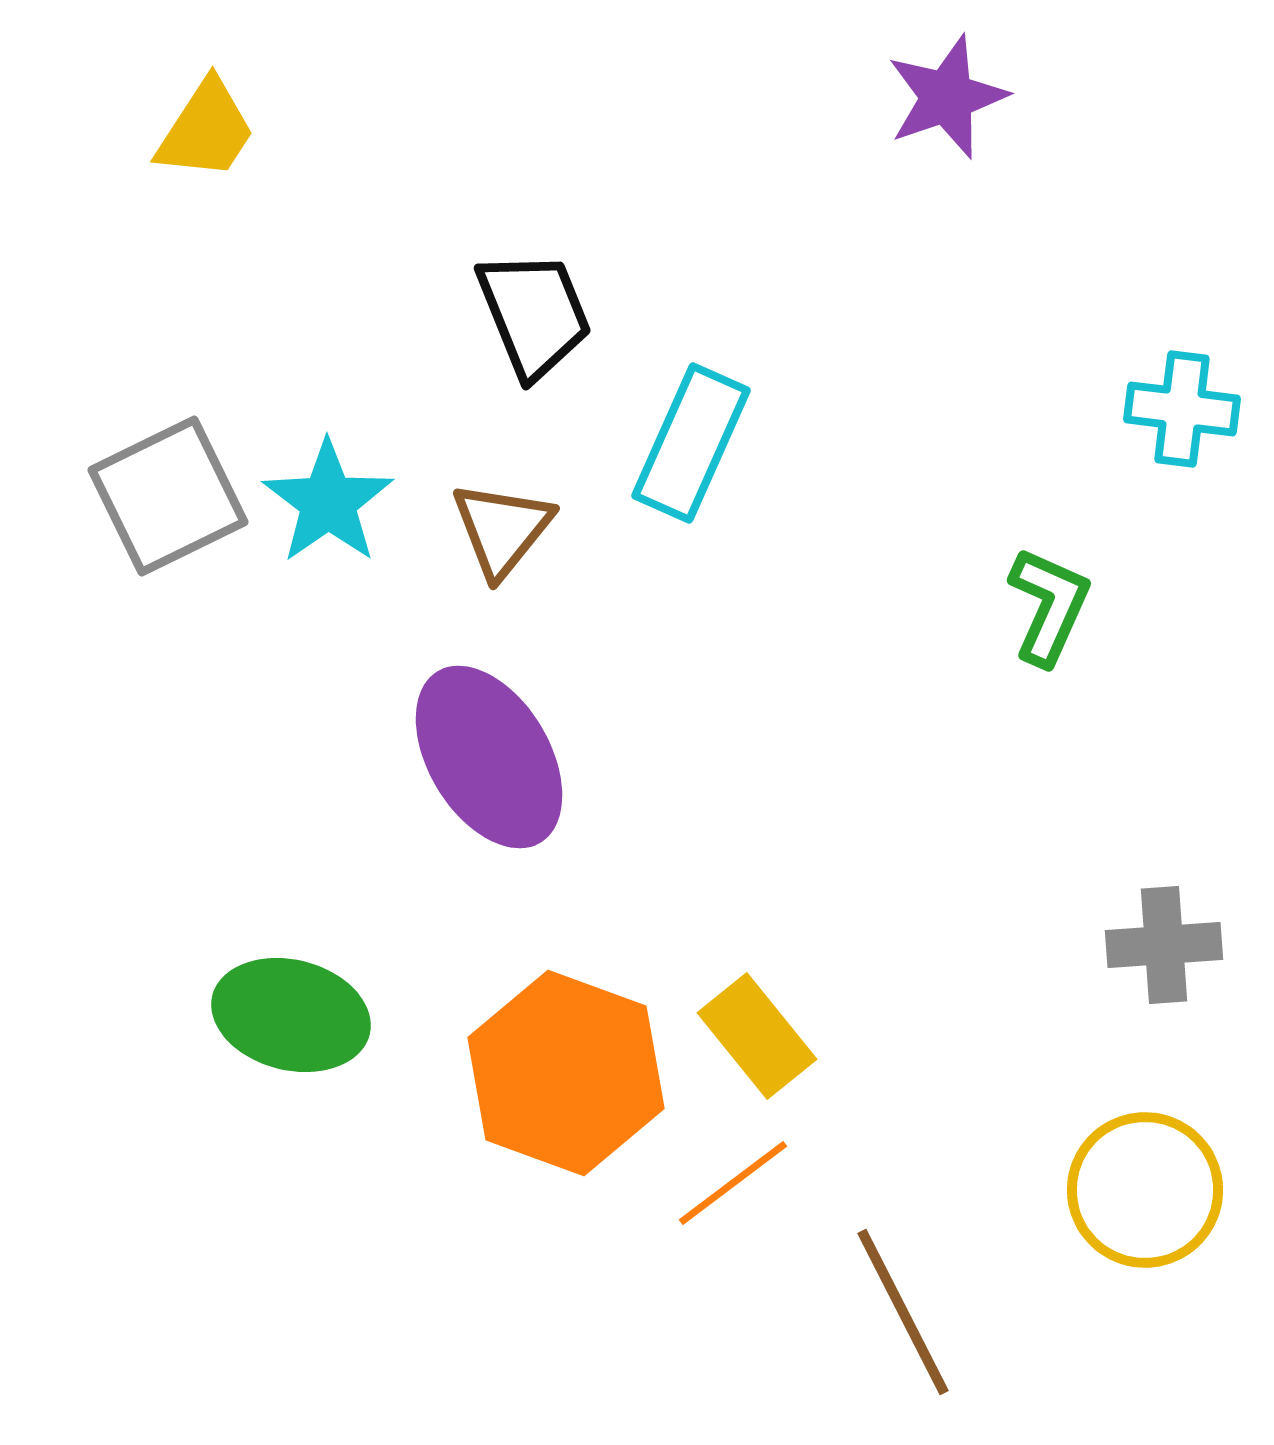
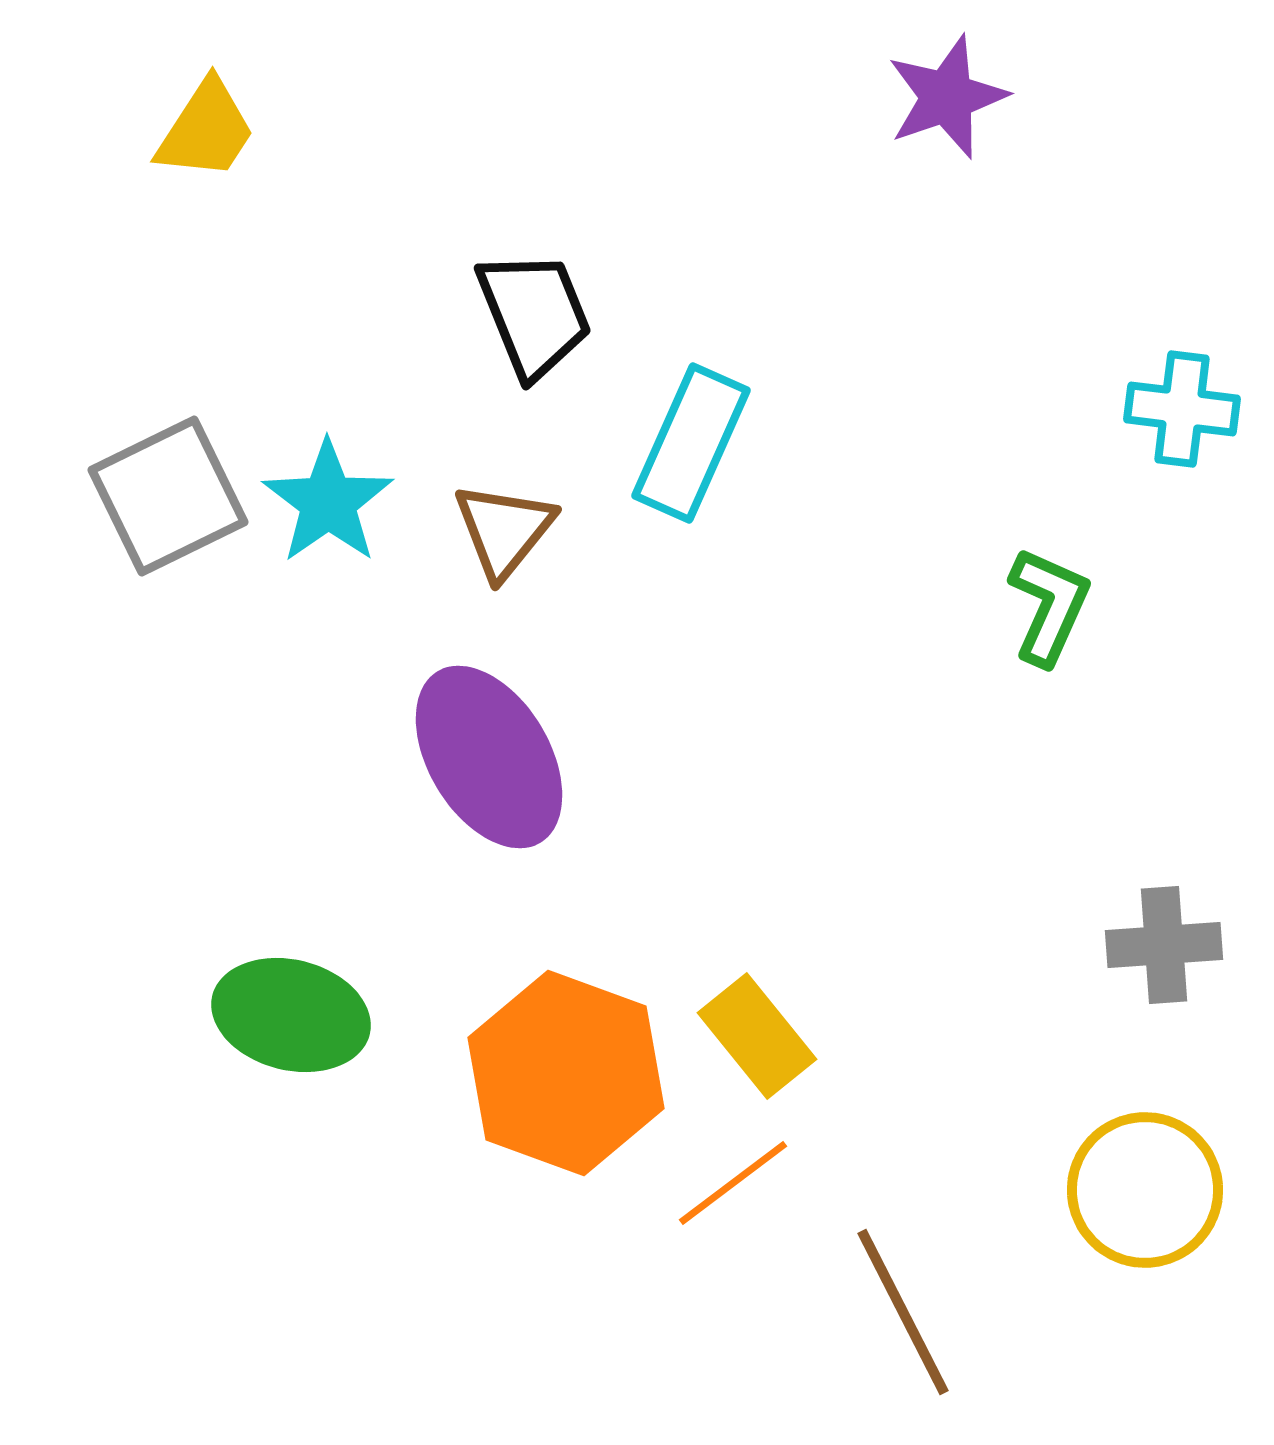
brown triangle: moved 2 px right, 1 px down
